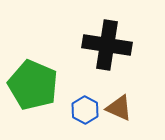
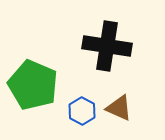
black cross: moved 1 px down
blue hexagon: moved 3 px left, 1 px down
